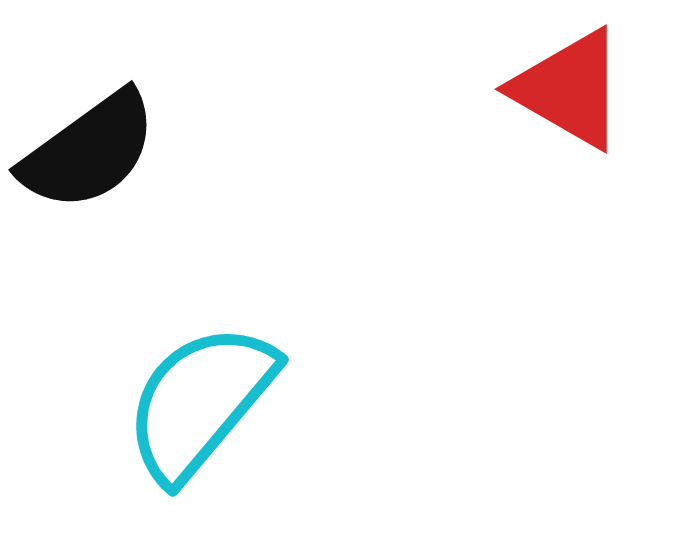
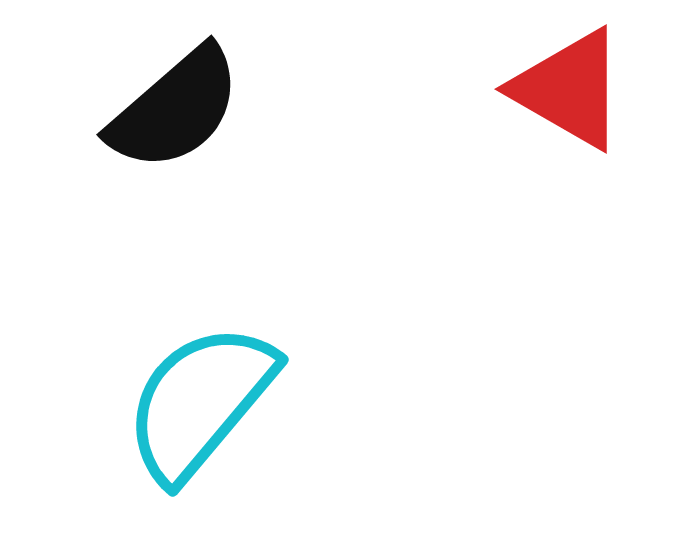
black semicircle: moved 86 px right, 42 px up; rotated 5 degrees counterclockwise
